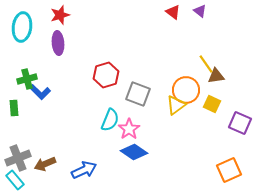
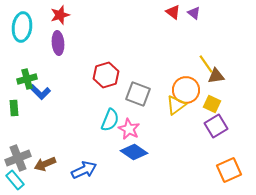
purple triangle: moved 6 px left, 2 px down
purple square: moved 24 px left, 3 px down; rotated 35 degrees clockwise
pink star: rotated 10 degrees counterclockwise
